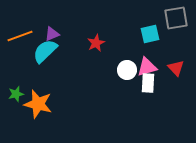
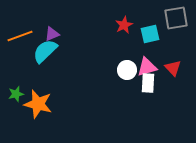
red star: moved 28 px right, 18 px up
red triangle: moved 3 px left
